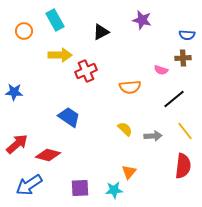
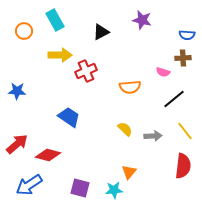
pink semicircle: moved 2 px right, 2 px down
blue star: moved 3 px right, 1 px up
purple square: rotated 18 degrees clockwise
